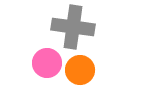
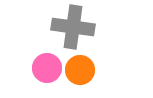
pink circle: moved 5 px down
